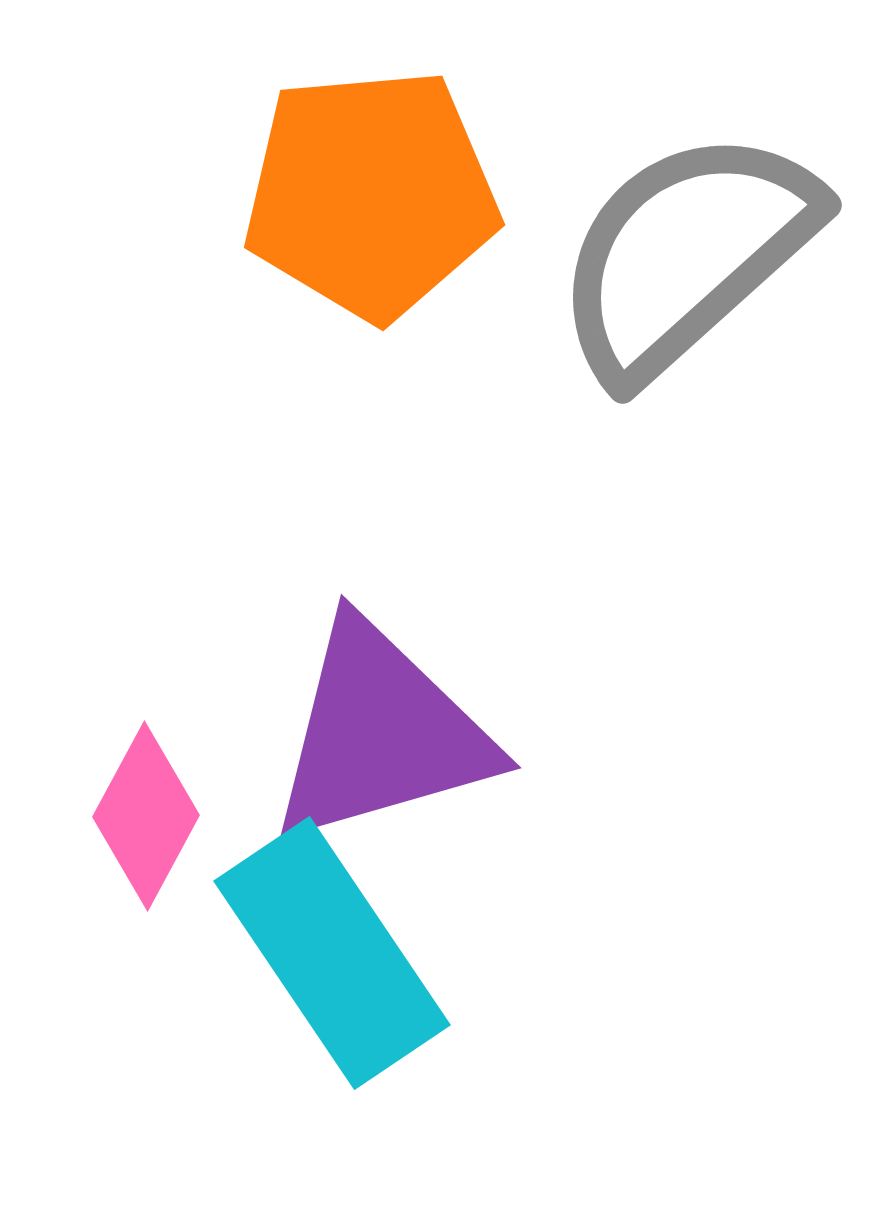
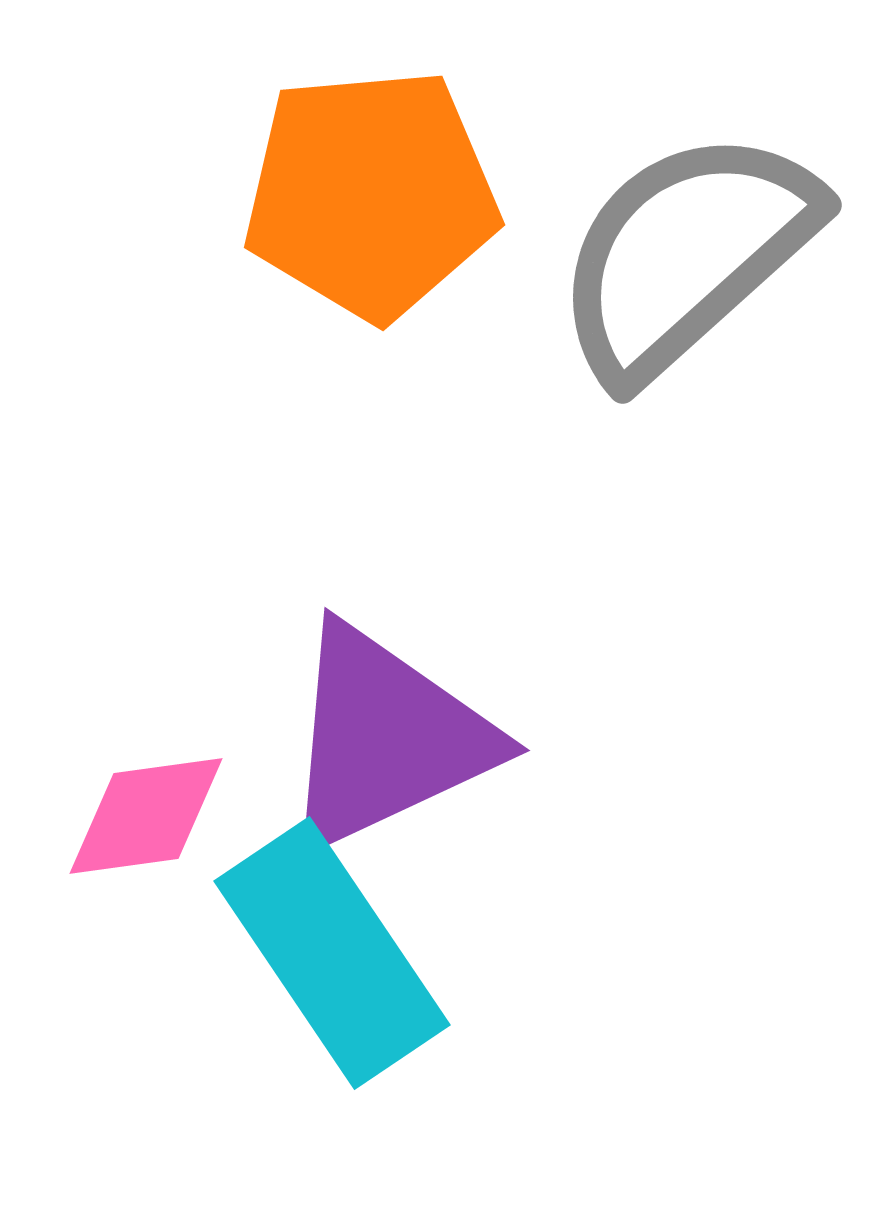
purple triangle: moved 5 px right, 5 px down; rotated 9 degrees counterclockwise
pink diamond: rotated 54 degrees clockwise
